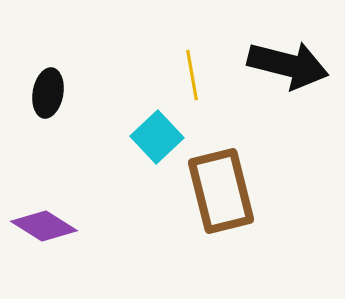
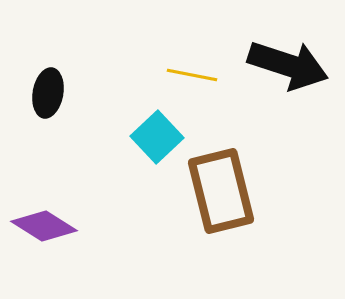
black arrow: rotated 4 degrees clockwise
yellow line: rotated 69 degrees counterclockwise
